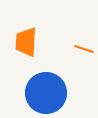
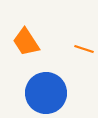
orange trapezoid: rotated 36 degrees counterclockwise
